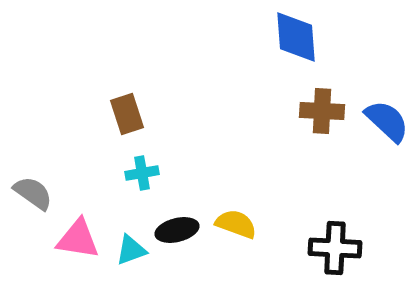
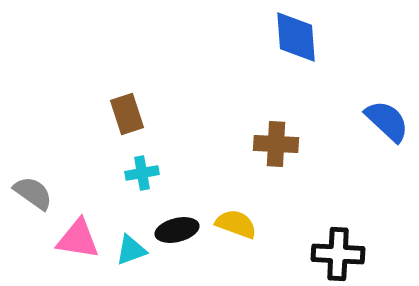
brown cross: moved 46 px left, 33 px down
black cross: moved 3 px right, 6 px down
